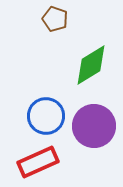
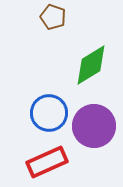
brown pentagon: moved 2 px left, 2 px up
blue circle: moved 3 px right, 3 px up
red rectangle: moved 9 px right
